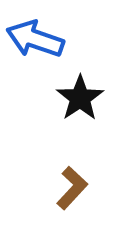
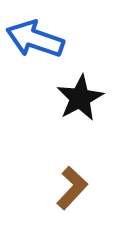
black star: rotated 6 degrees clockwise
